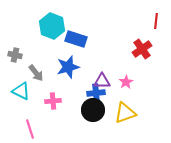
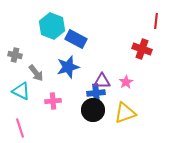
blue rectangle: rotated 10 degrees clockwise
red cross: rotated 36 degrees counterclockwise
pink line: moved 10 px left, 1 px up
